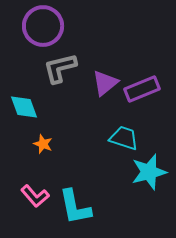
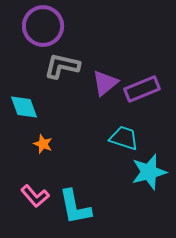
gray L-shape: moved 2 px right, 2 px up; rotated 27 degrees clockwise
